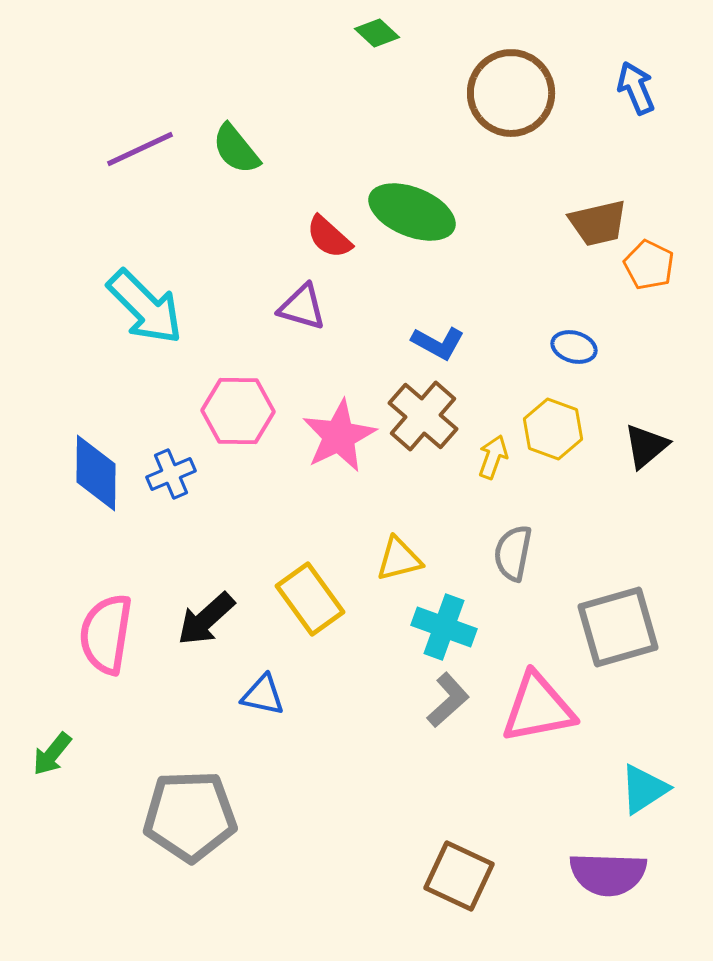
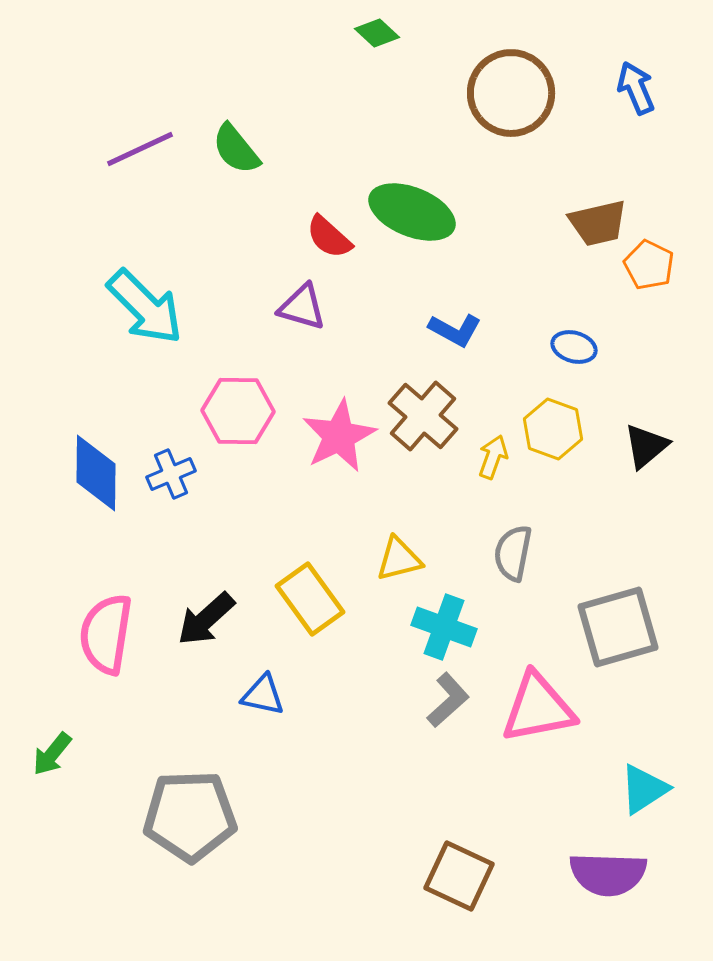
blue L-shape: moved 17 px right, 13 px up
